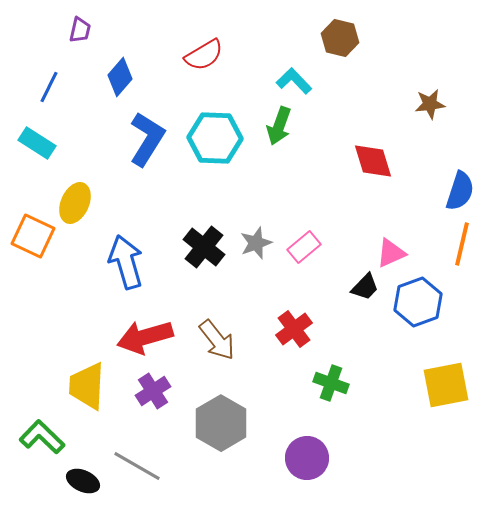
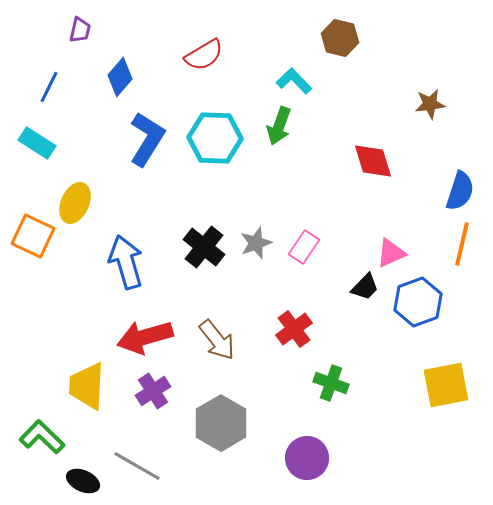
pink rectangle: rotated 16 degrees counterclockwise
